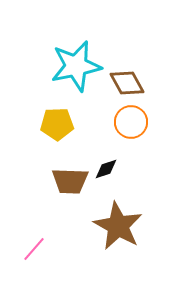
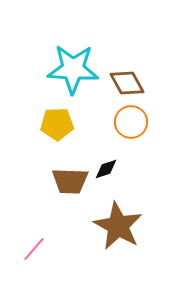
cyan star: moved 3 px left, 3 px down; rotated 15 degrees clockwise
